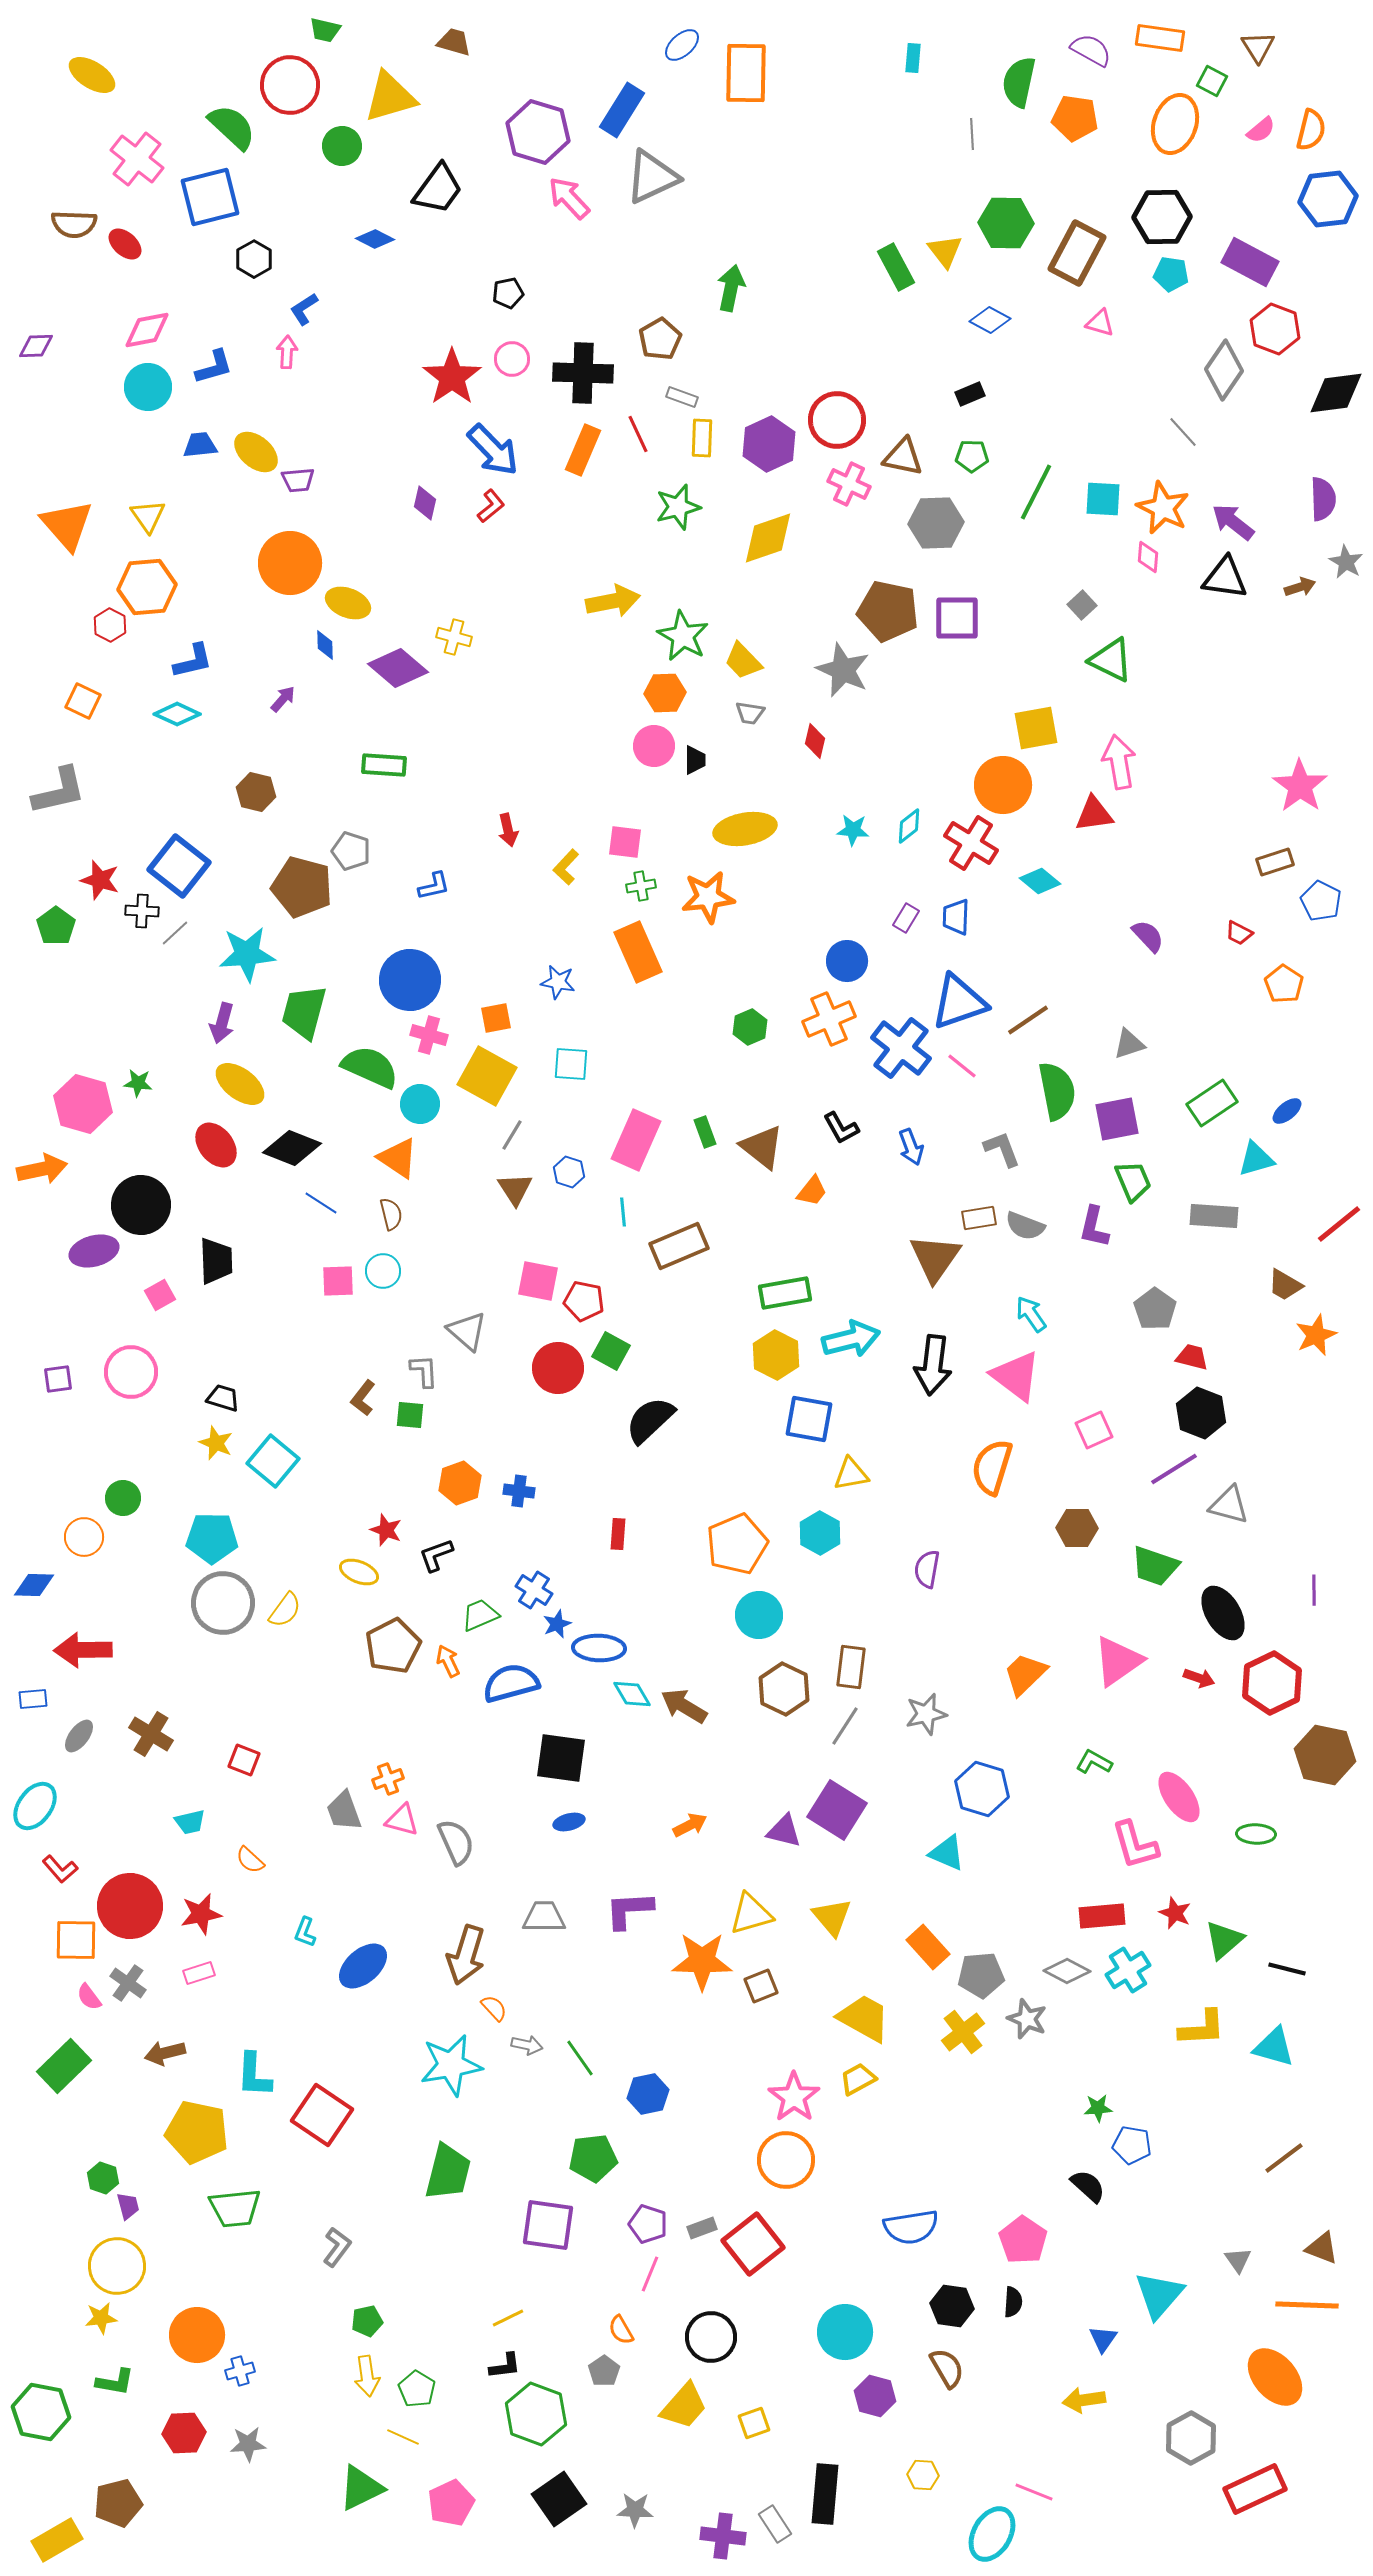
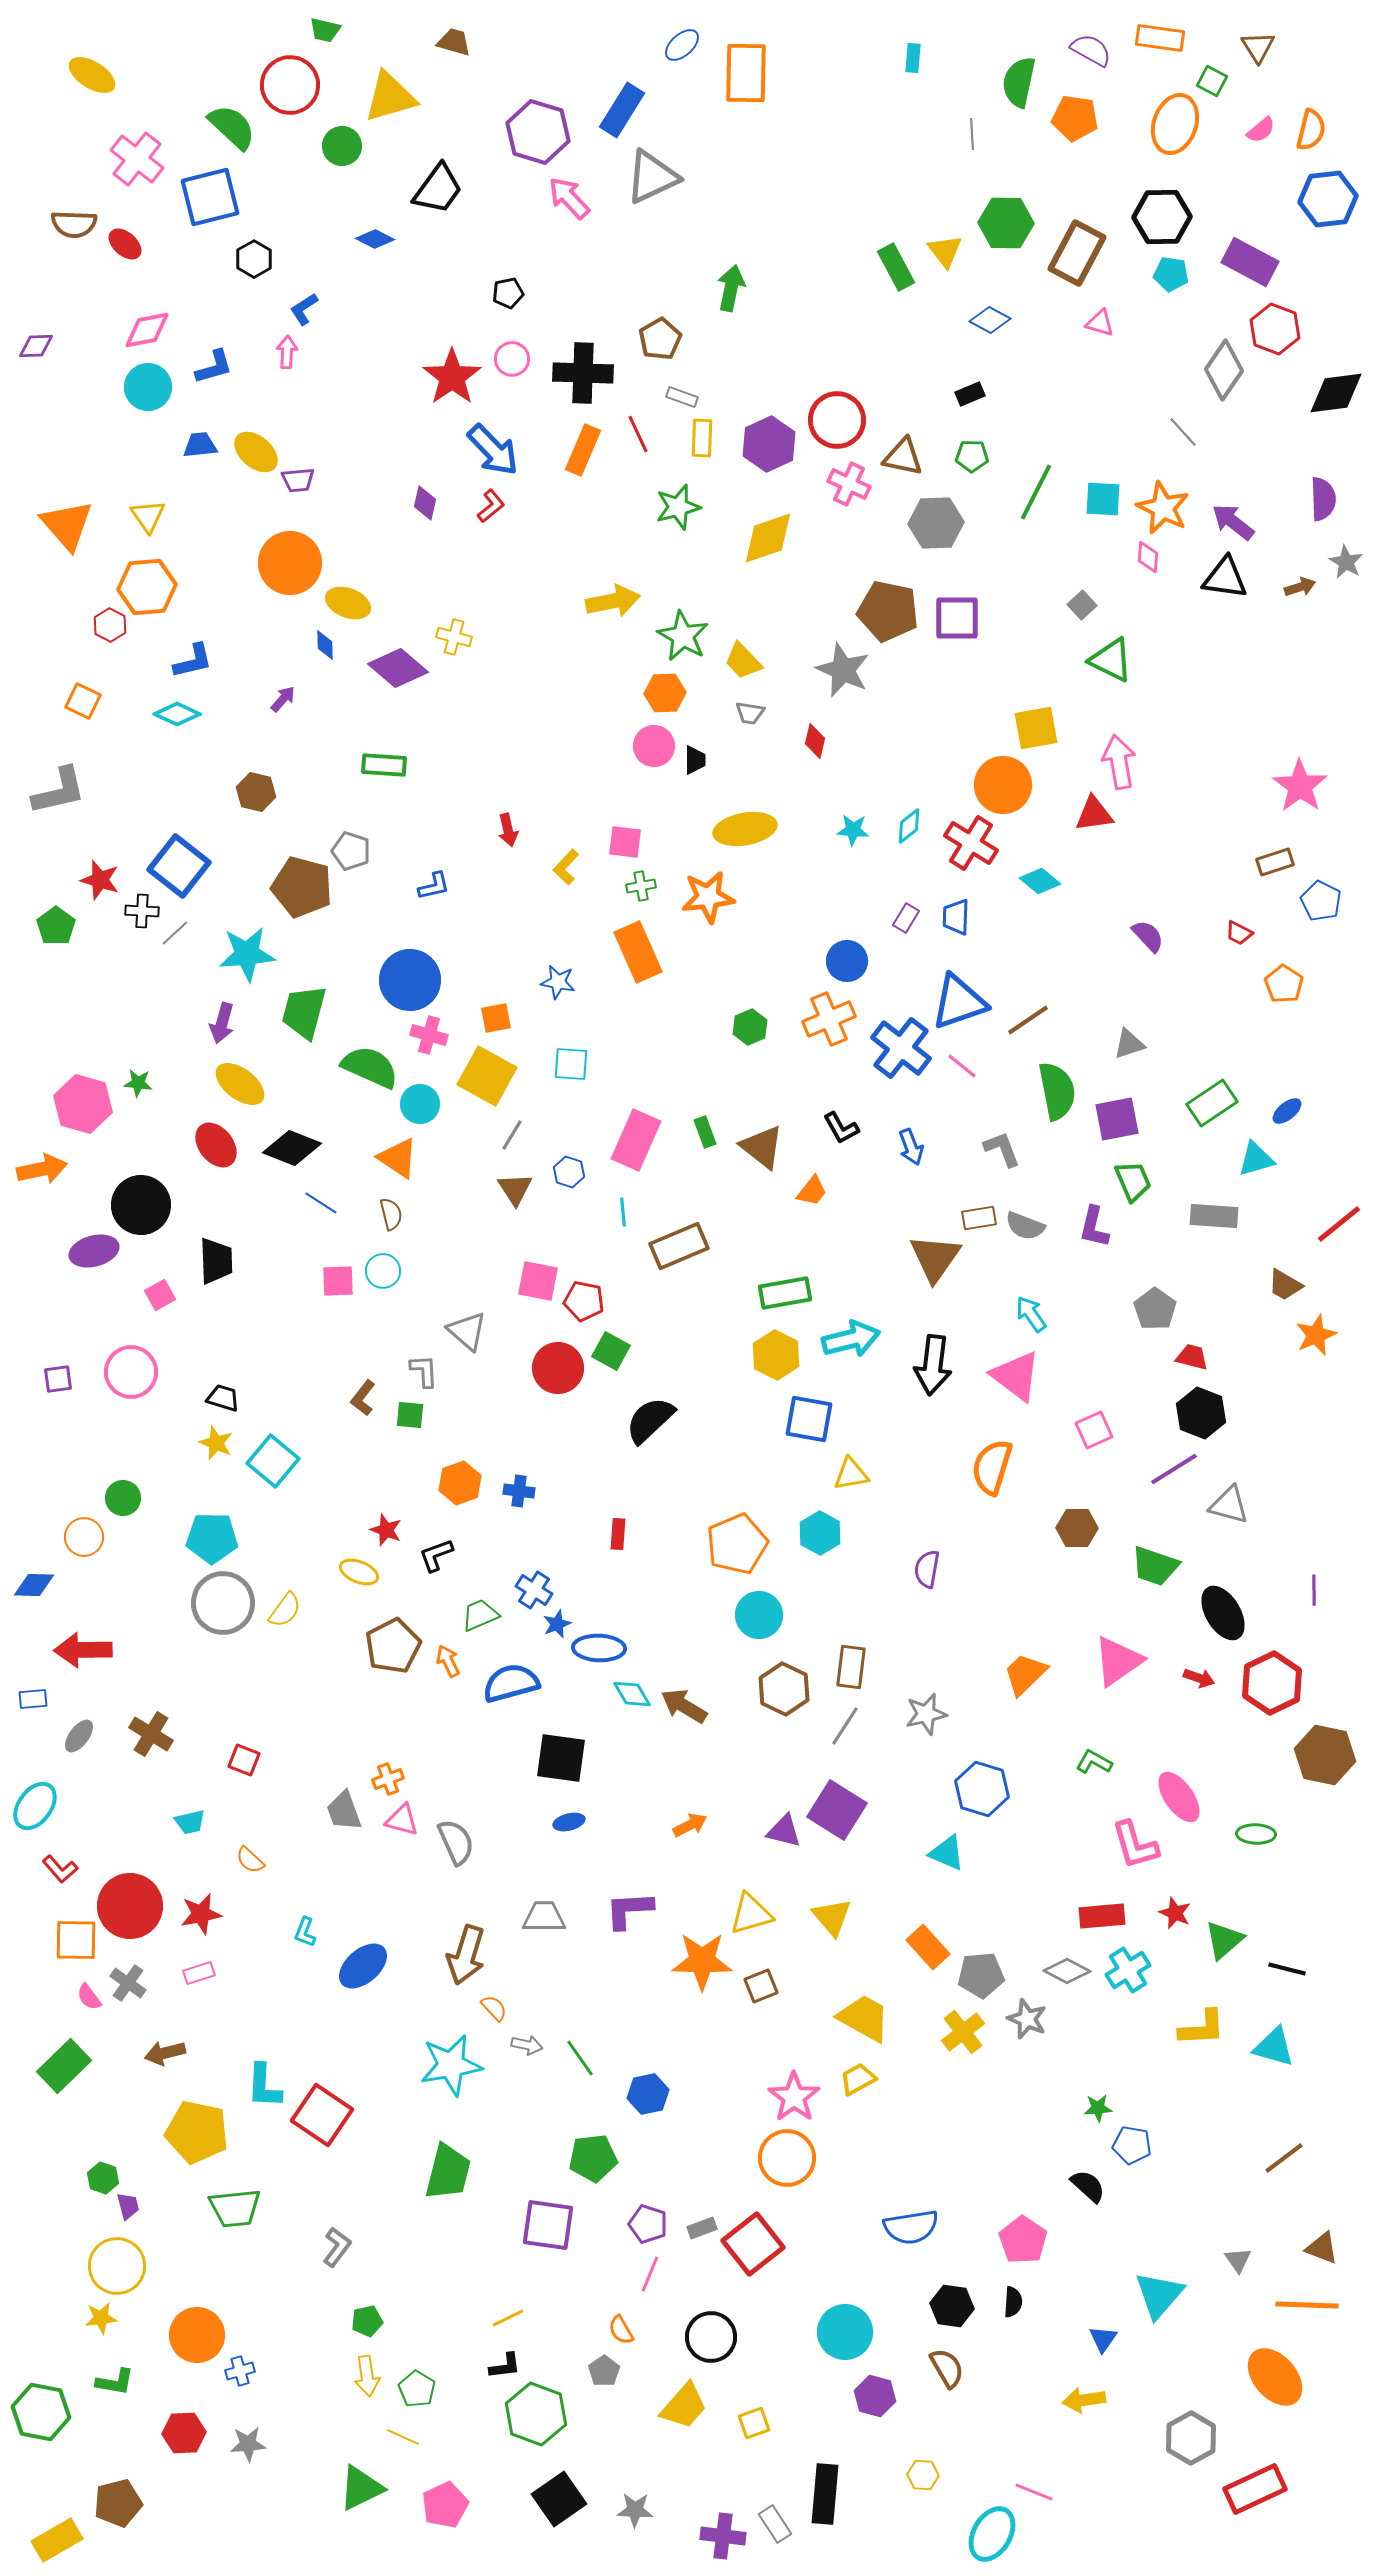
cyan L-shape at (254, 2075): moved 10 px right, 11 px down
orange circle at (786, 2160): moved 1 px right, 2 px up
pink pentagon at (451, 2503): moved 6 px left, 2 px down
